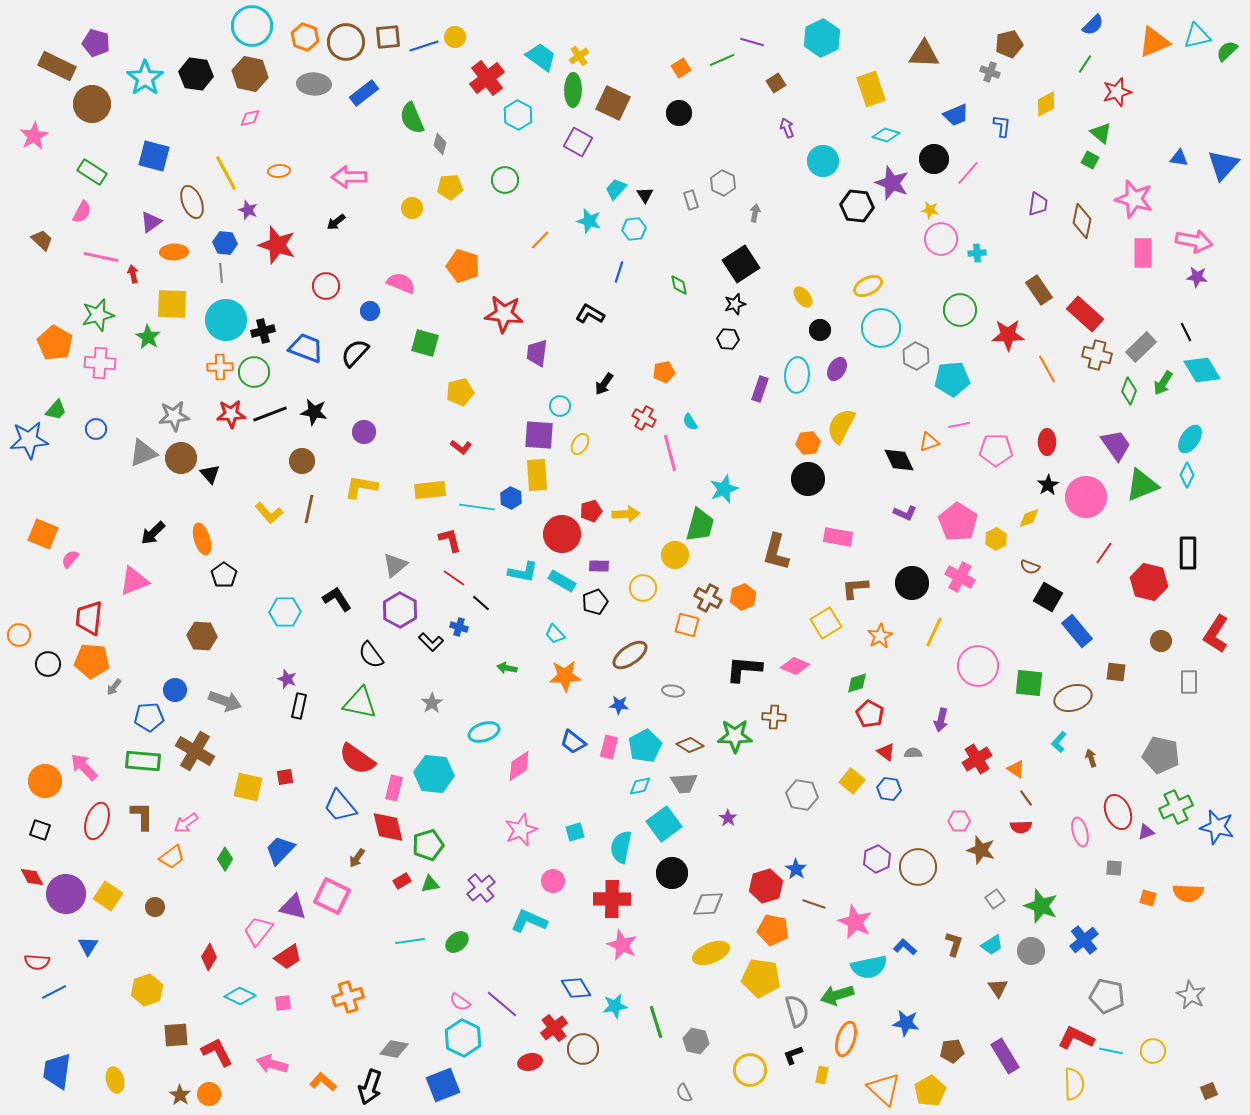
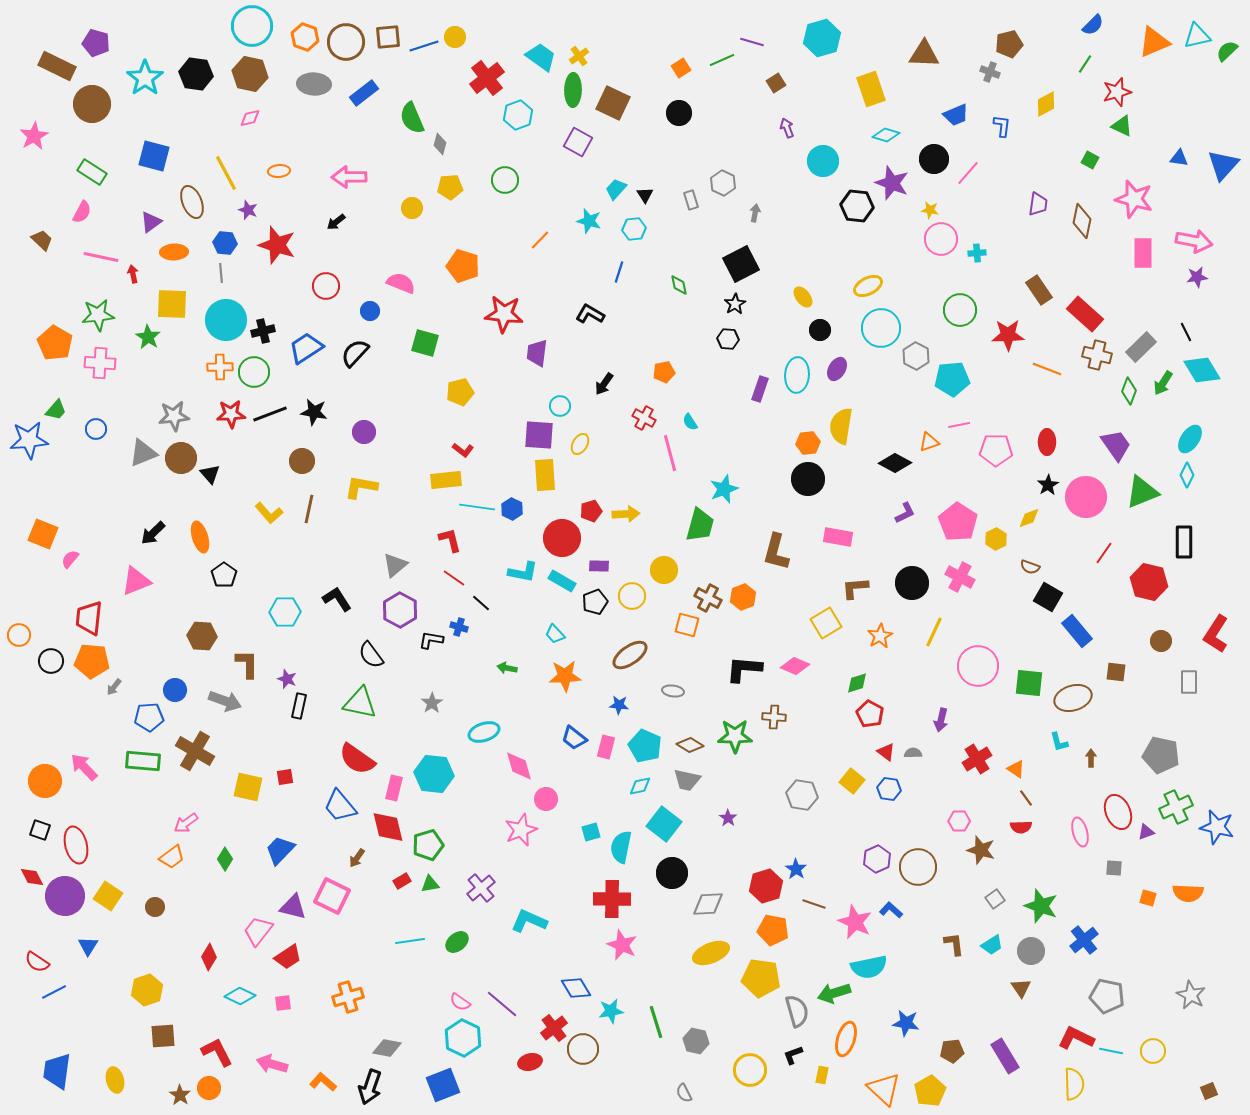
cyan hexagon at (822, 38): rotated 9 degrees clockwise
cyan hexagon at (518, 115): rotated 12 degrees clockwise
green triangle at (1101, 133): moved 21 px right, 7 px up; rotated 15 degrees counterclockwise
black square at (741, 264): rotated 6 degrees clockwise
purple star at (1197, 277): rotated 15 degrees counterclockwise
black star at (735, 304): rotated 15 degrees counterclockwise
green star at (98, 315): rotated 8 degrees clockwise
blue trapezoid at (306, 348): rotated 54 degrees counterclockwise
orange line at (1047, 369): rotated 40 degrees counterclockwise
yellow semicircle at (841, 426): rotated 18 degrees counterclockwise
red L-shape at (461, 447): moved 2 px right, 3 px down
black diamond at (899, 460): moved 4 px left, 3 px down; rotated 36 degrees counterclockwise
yellow rectangle at (537, 475): moved 8 px right
green triangle at (1142, 485): moved 7 px down
yellow rectangle at (430, 490): moved 16 px right, 10 px up
blue hexagon at (511, 498): moved 1 px right, 11 px down
purple L-shape at (905, 513): rotated 50 degrees counterclockwise
red circle at (562, 534): moved 4 px down
orange ellipse at (202, 539): moved 2 px left, 2 px up
black rectangle at (1188, 553): moved 4 px left, 11 px up
yellow circle at (675, 555): moved 11 px left, 15 px down
pink triangle at (134, 581): moved 2 px right
yellow circle at (643, 588): moved 11 px left, 8 px down
black L-shape at (431, 642): moved 2 px up; rotated 145 degrees clockwise
black circle at (48, 664): moved 3 px right, 3 px up
blue trapezoid at (573, 742): moved 1 px right, 4 px up
cyan L-shape at (1059, 742): rotated 55 degrees counterclockwise
cyan pentagon at (645, 746): rotated 20 degrees counterclockwise
pink rectangle at (609, 747): moved 3 px left
brown arrow at (1091, 758): rotated 18 degrees clockwise
pink diamond at (519, 766): rotated 72 degrees counterclockwise
gray trapezoid at (684, 783): moved 3 px right, 3 px up; rotated 16 degrees clockwise
brown L-shape at (142, 816): moved 105 px right, 152 px up
red ellipse at (97, 821): moved 21 px left, 24 px down; rotated 33 degrees counterclockwise
cyan square at (664, 824): rotated 16 degrees counterclockwise
cyan square at (575, 832): moved 16 px right
pink circle at (553, 881): moved 7 px left, 82 px up
purple circle at (66, 894): moved 1 px left, 2 px down
brown L-shape at (954, 944): rotated 25 degrees counterclockwise
blue L-shape at (905, 947): moved 14 px left, 37 px up
red semicircle at (37, 962): rotated 30 degrees clockwise
brown triangle at (998, 988): moved 23 px right
green arrow at (837, 995): moved 3 px left, 2 px up
cyan star at (615, 1006): moved 4 px left, 5 px down
brown square at (176, 1035): moved 13 px left, 1 px down
gray diamond at (394, 1049): moved 7 px left, 1 px up
orange circle at (209, 1094): moved 6 px up
